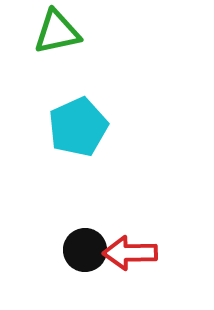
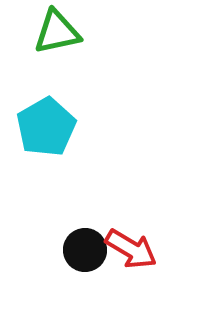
cyan pentagon: moved 32 px left; rotated 6 degrees counterclockwise
red arrow: moved 1 px right, 4 px up; rotated 148 degrees counterclockwise
